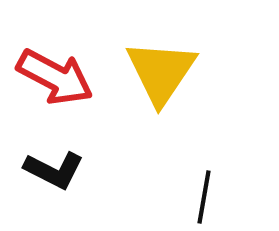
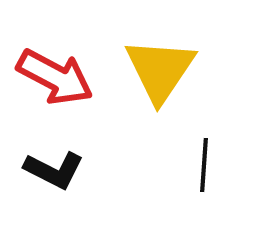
yellow triangle: moved 1 px left, 2 px up
black line: moved 32 px up; rotated 6 degrees counterclockwise
